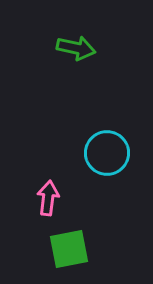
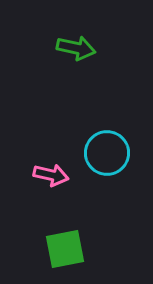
pink arrow: moved 3 px right, 23 px up; rotated 96 degrees clockwise
green square: moved 4 px left
